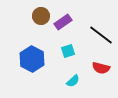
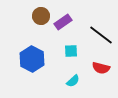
cyan square: moved 3 px right; rotated 16 degrees clockwise
